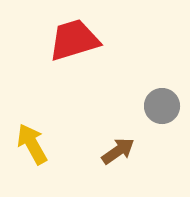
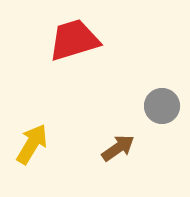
yellow arrow: rotated 60 degrees clockwise
brown arrow: moved 3 px up
